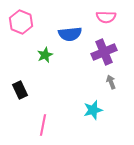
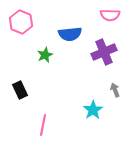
pink semicircle: moved 4 px right, 2 px up
gray arrow: moved 4 px right, 8 px down
cyan star: rotated 18 degrees counterclockwise
